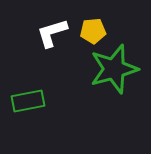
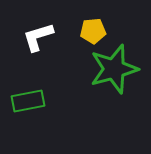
white L-shape: moved 14 px left, 4 px down
